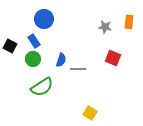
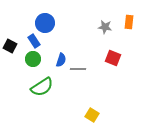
blue circle: moved 1 px right, 4 px down
yellow square: moved 2 px right, 2 px down
